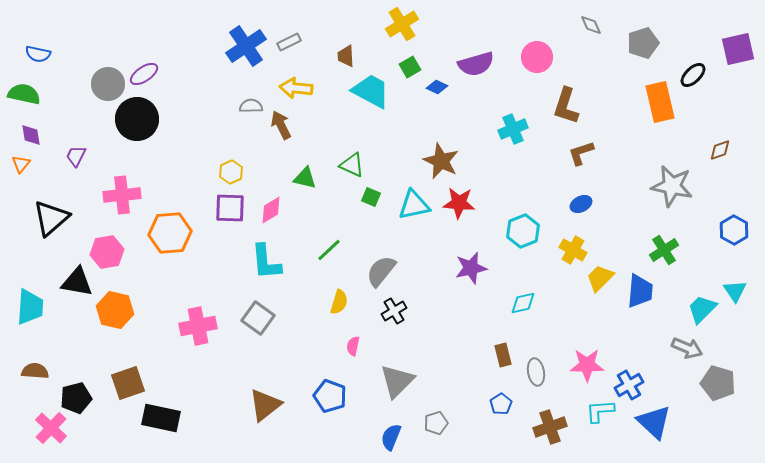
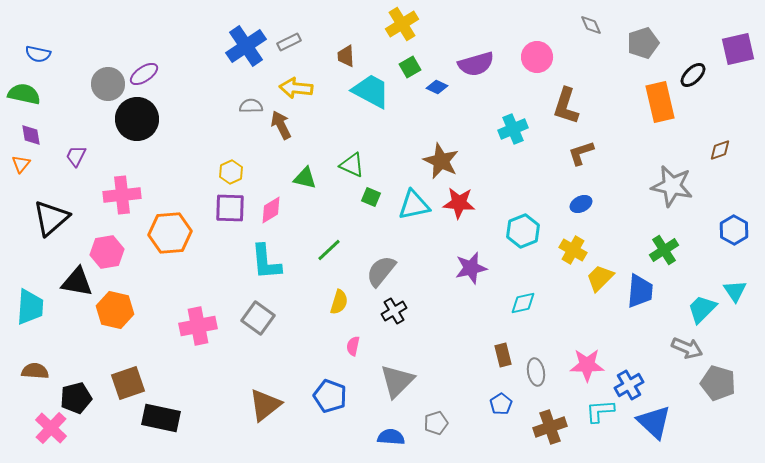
blue semicircle at (391, 437): rotated 72 degrees clockwise
